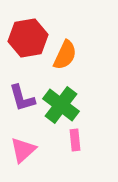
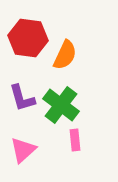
red hexagon: rotated 18 degrees clockwise
